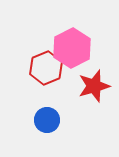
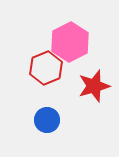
pink hexagon: moved 2 px left, 6 px up
